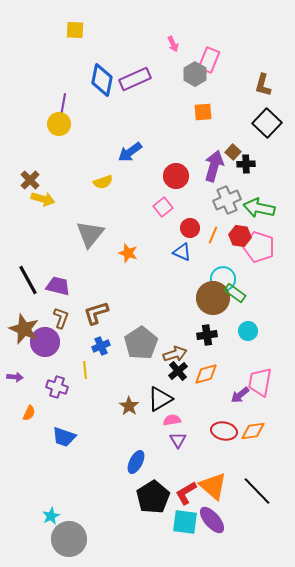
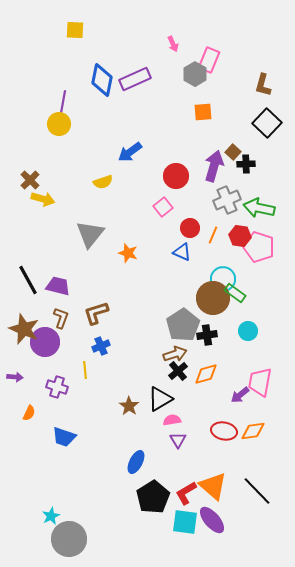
purple line at (63, 105): moved 3 px up
gray pentagon at (141, 343): moved 42 px right, 18 px up
